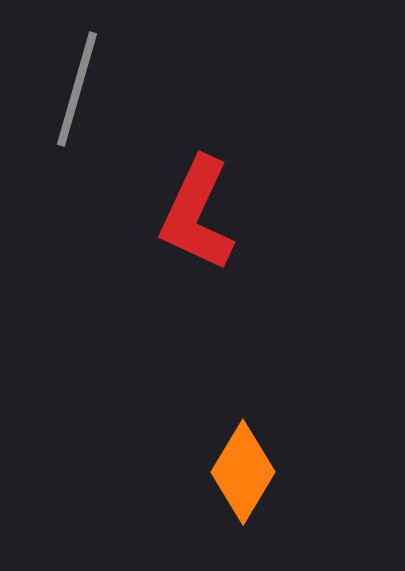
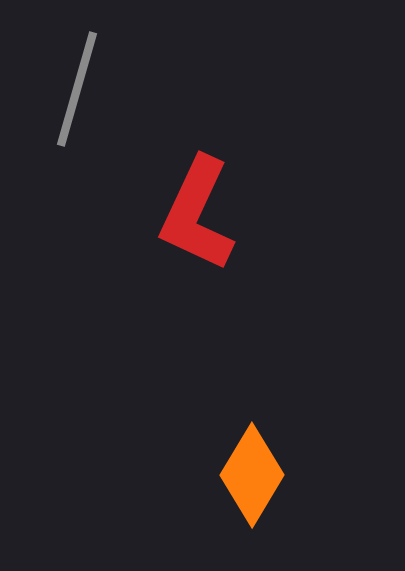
orange diamond: moved 9 px right, 3 px down
